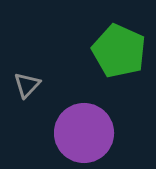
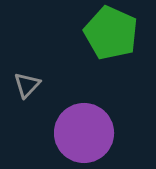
green pentagon: moved 8 px left, 18 px up
